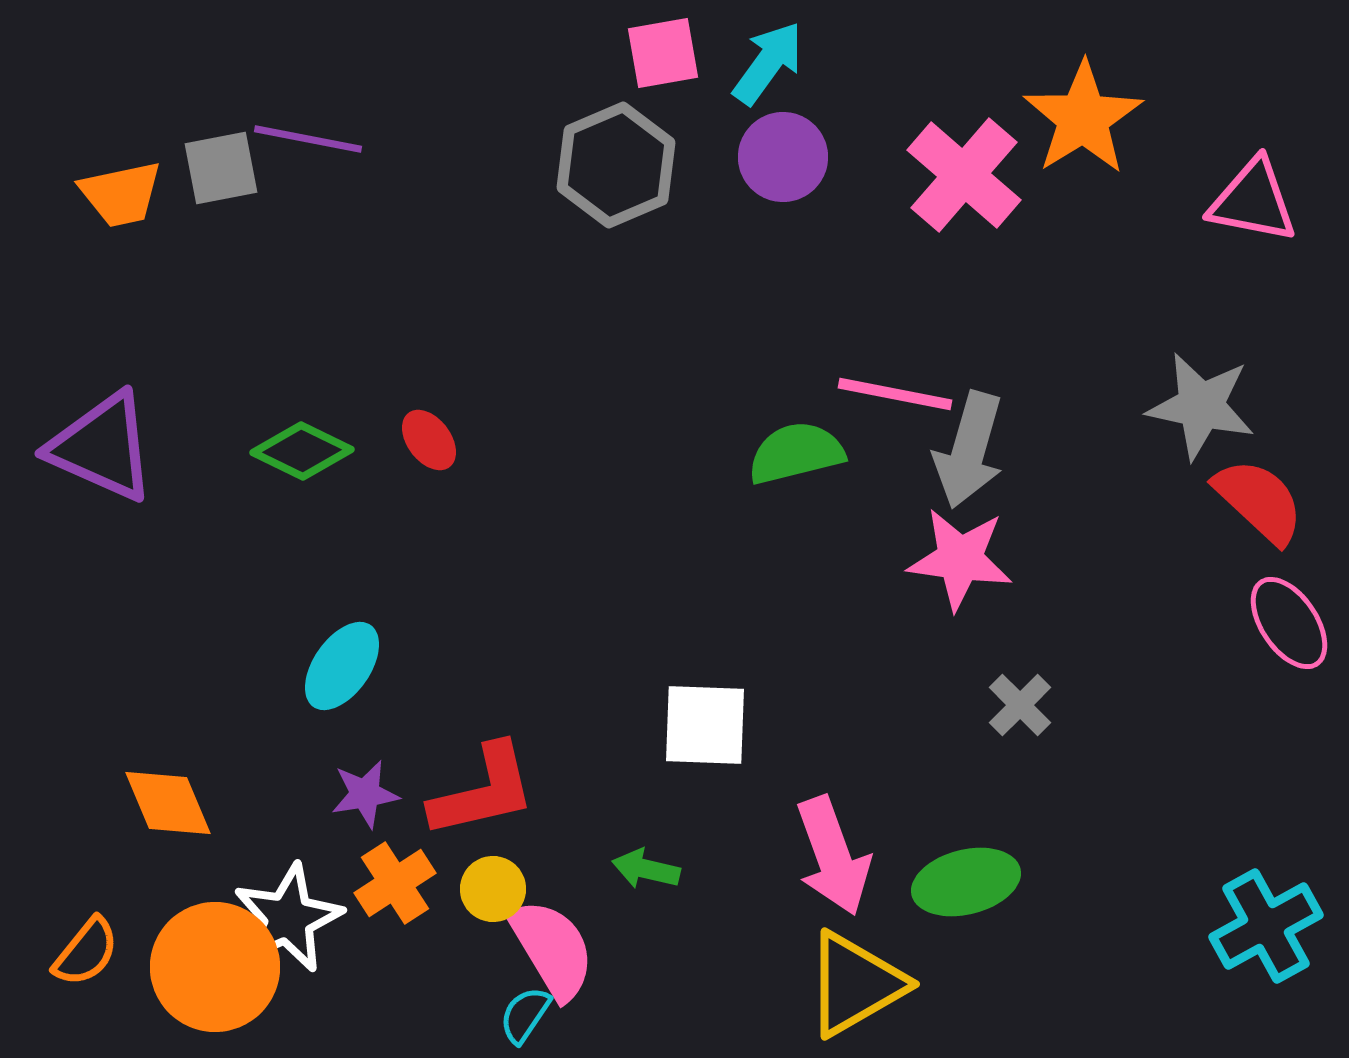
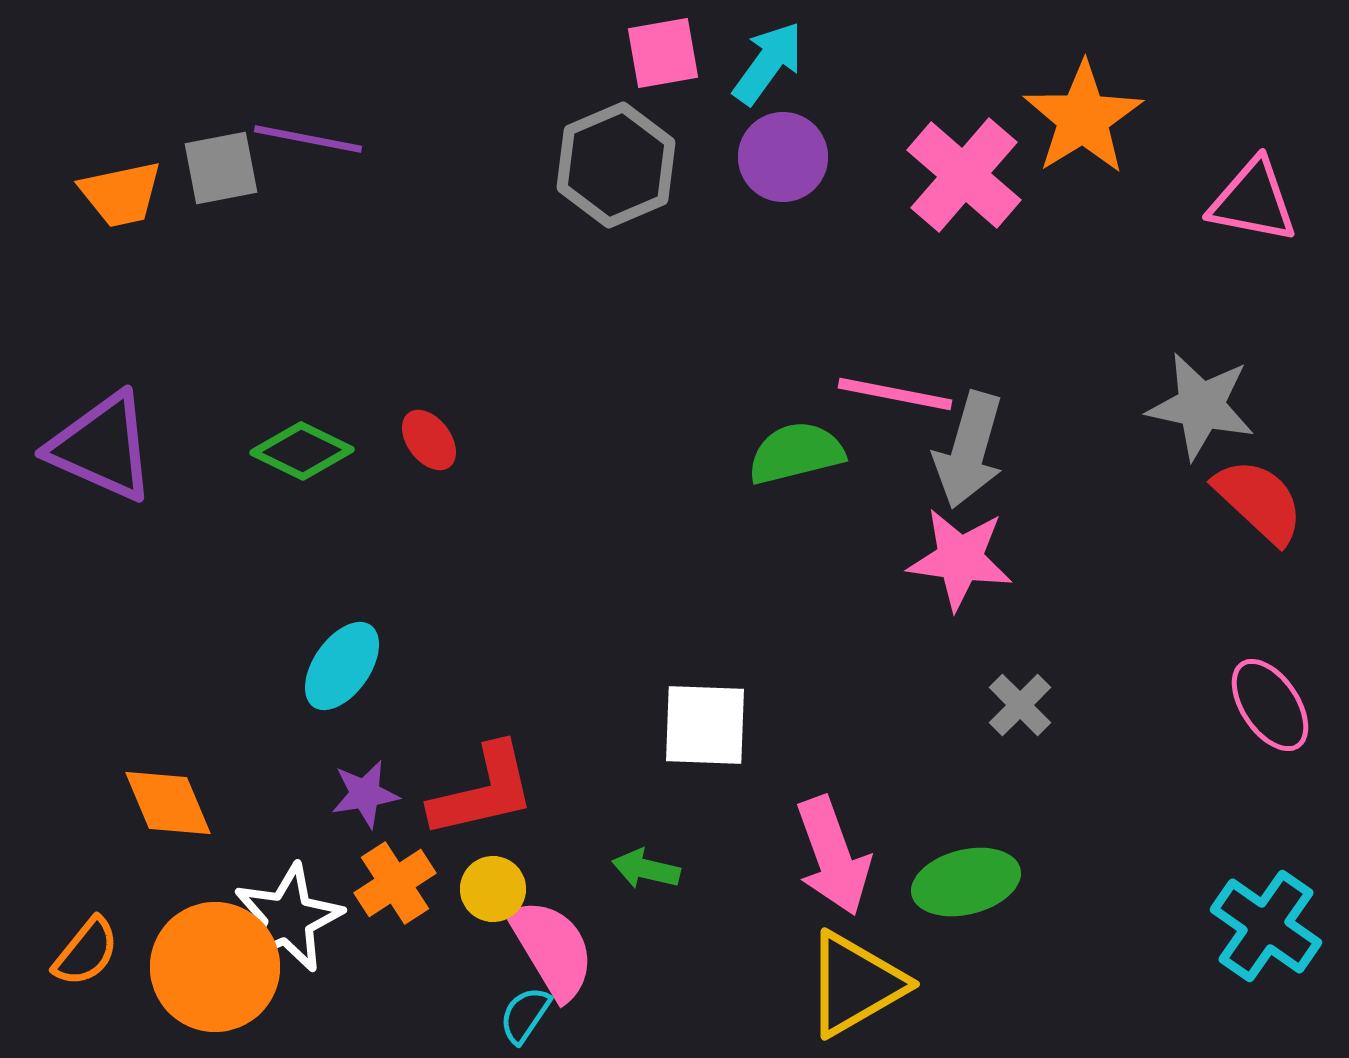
pink ellipse: moved 19 px left, 82 px down
cyan cross: rotated 26 degrees counterclockwise
